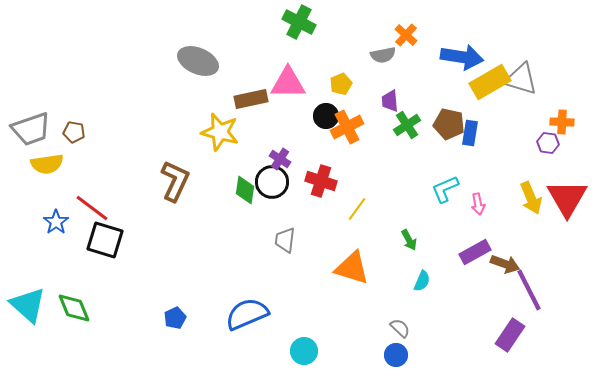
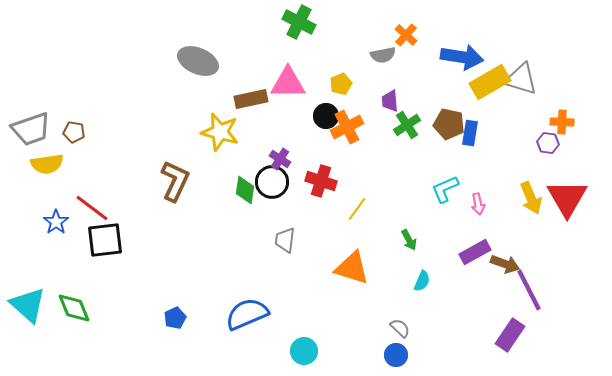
black square at (105, 240): rotated 24 degrees counterclockwise
